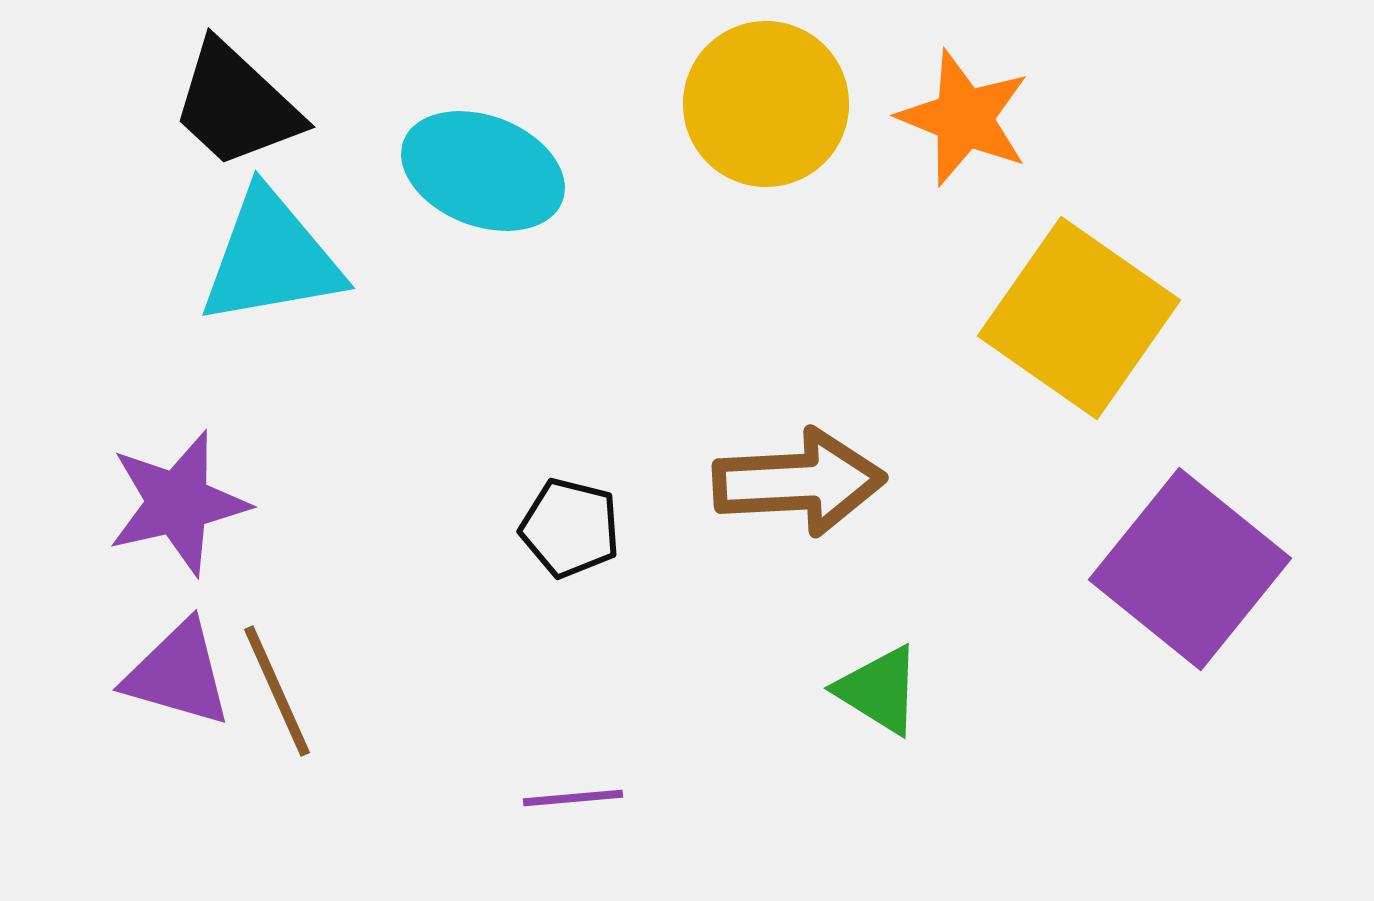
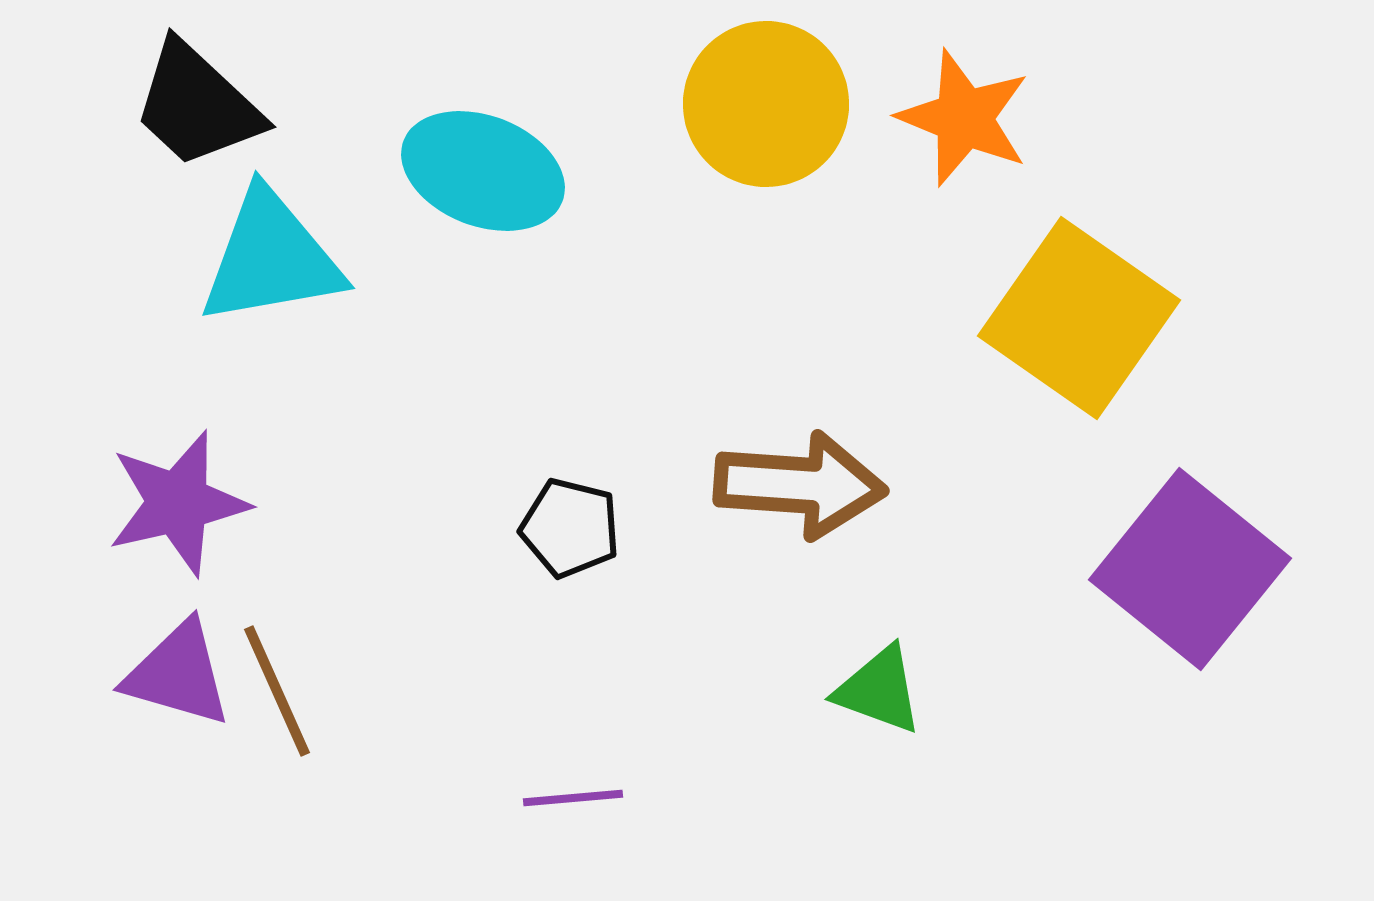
black trapezoid: moved 39 px left
brown arrow: moved 1 px right, 3 px down; rotated 7 degrees clockwise
green triangle: rotated 12 degrees counterclockwise
